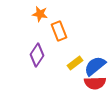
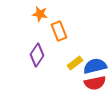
blue semicircle: rotated 25 degrees clockwise
red semicircle: rotated 10 degrees counterclockwise
